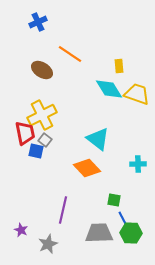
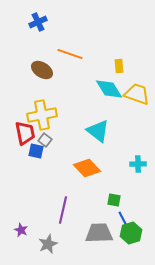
orange line: rotated 15 degrees counterclockwise
yellow cross: rotated 16 degrees clockwise
cyan triangle: moved 8 px up
green hexagon: rotated 20 degrees counterclockwise
